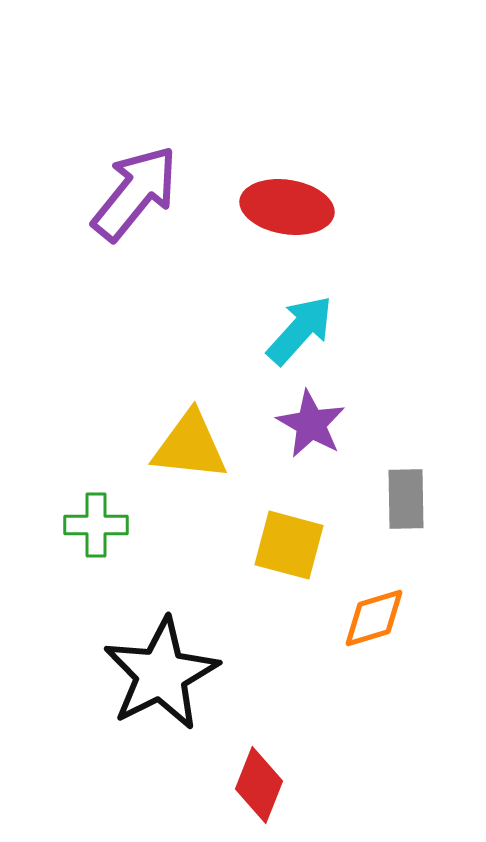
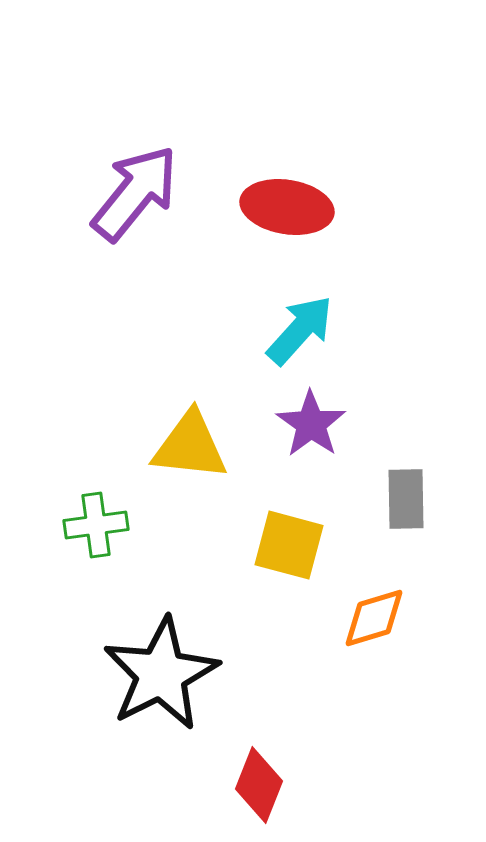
purple star: rotated 6 degrees clockwise
green cross: rotated 8 degrees counterclockwise
